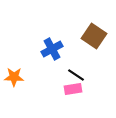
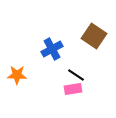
orange star: moved 3 px right, 2 px up
